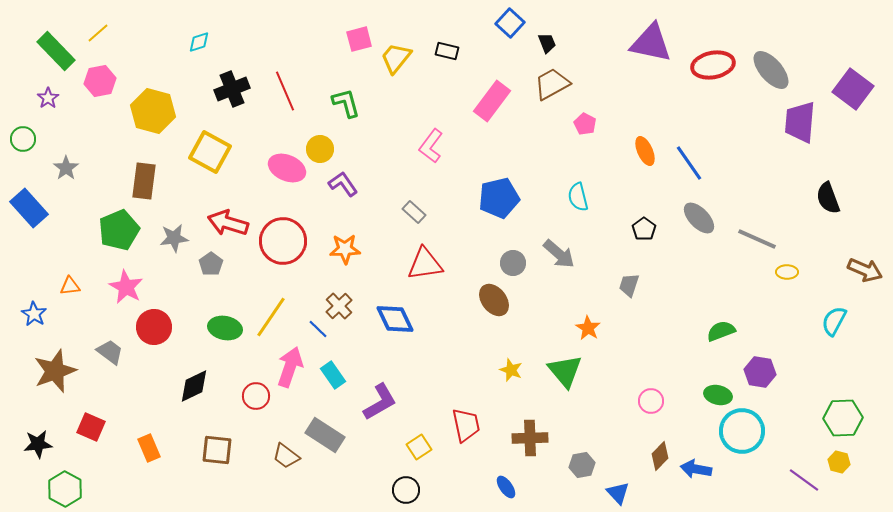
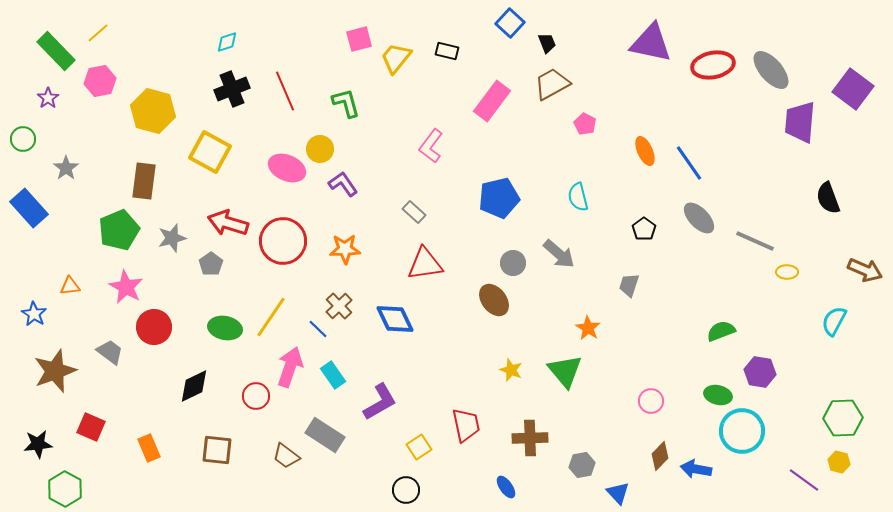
cyan diamond at (199, 42): moved 28 px right
gray star at (174, 238): moved 2 px left; rotated 8 degrees counterclockwise
gray line at (757, 239): moved 2 px left, 2 px down
